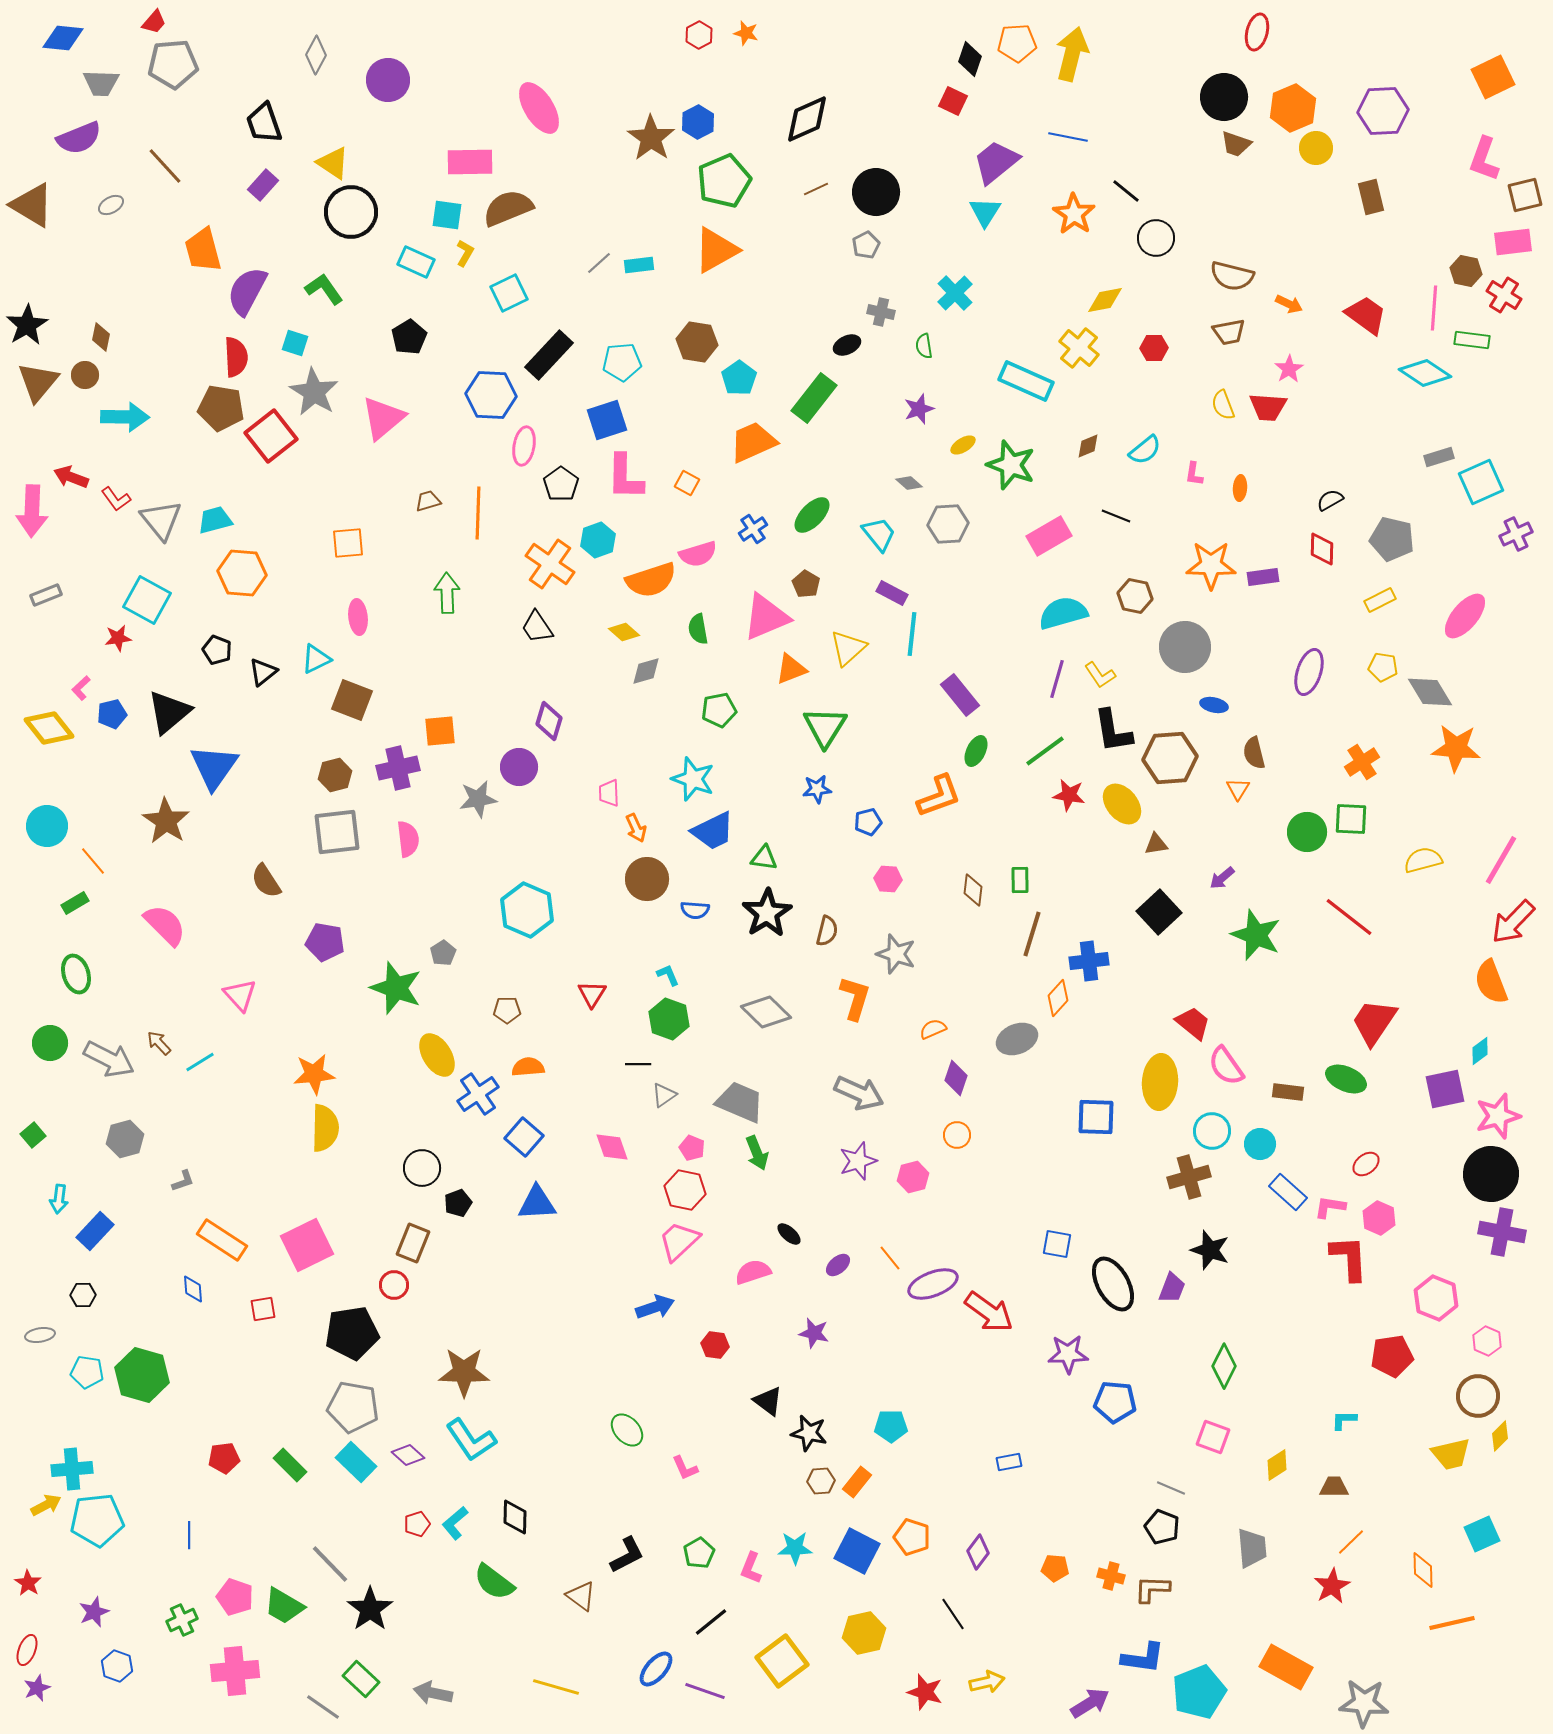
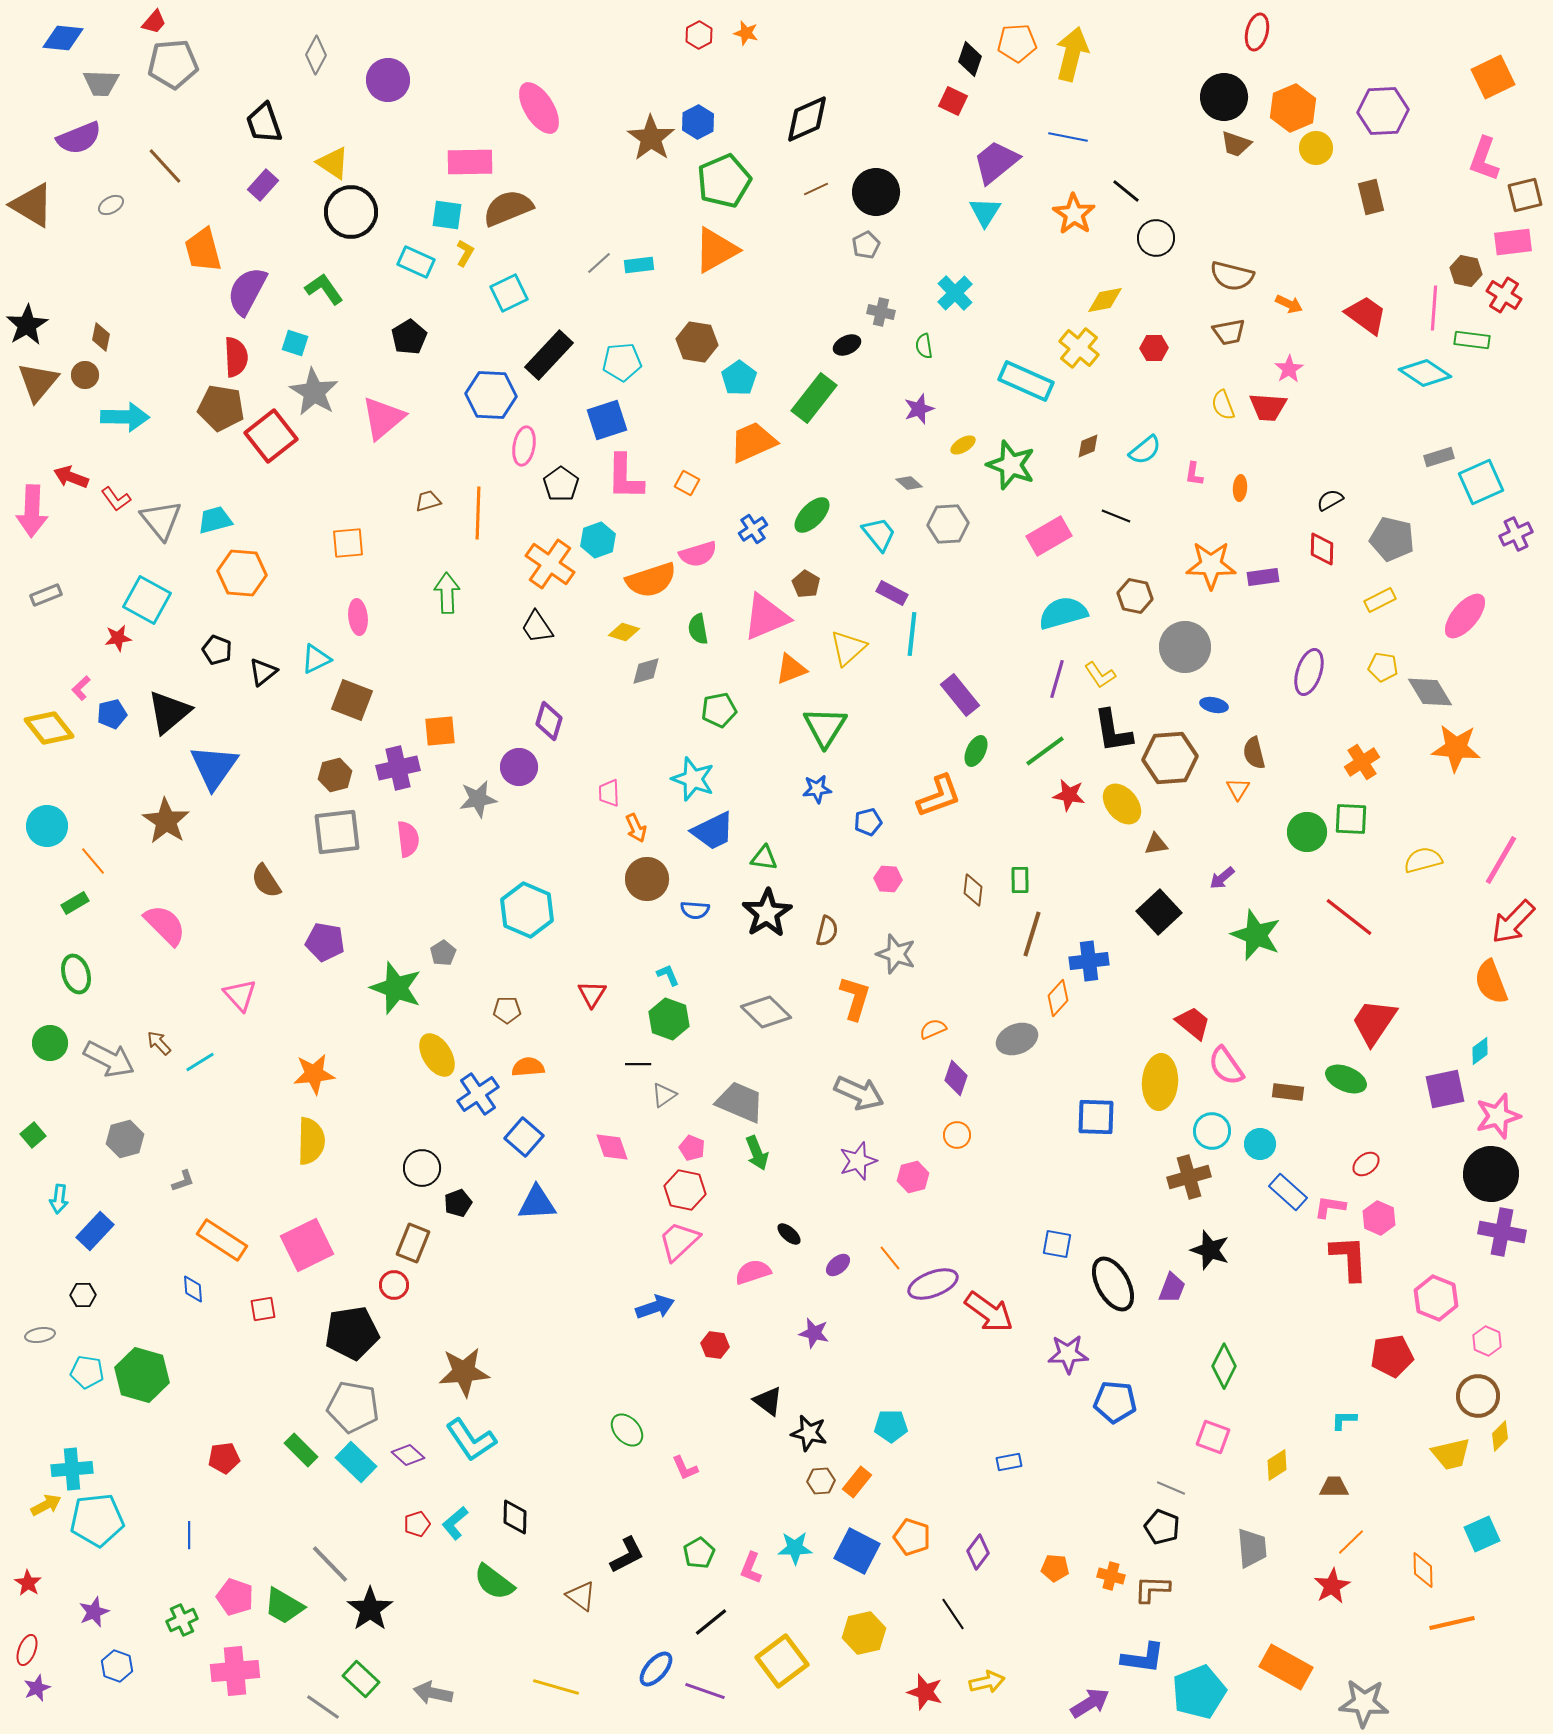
yellow diamond at (624, 632): rotated 24 degrees counterclockwise
yellow semicircle at (325, 1128): moved 14 px left, 13 px down
brown star at (464, 1372): rotated 6 degrees counterclockwise
green rectangle at (290, 1465): moved 11 px right, 15 px up
